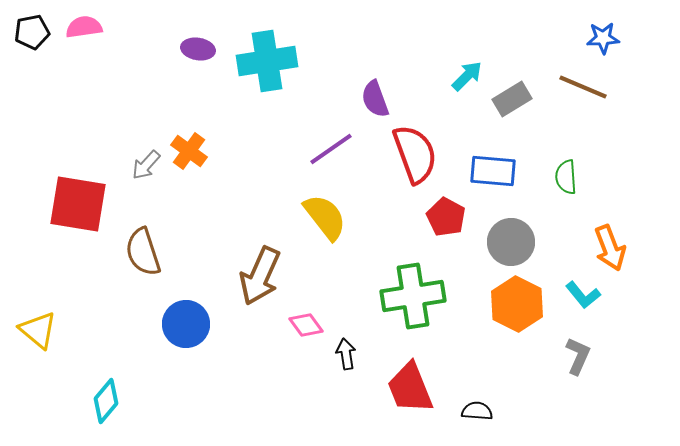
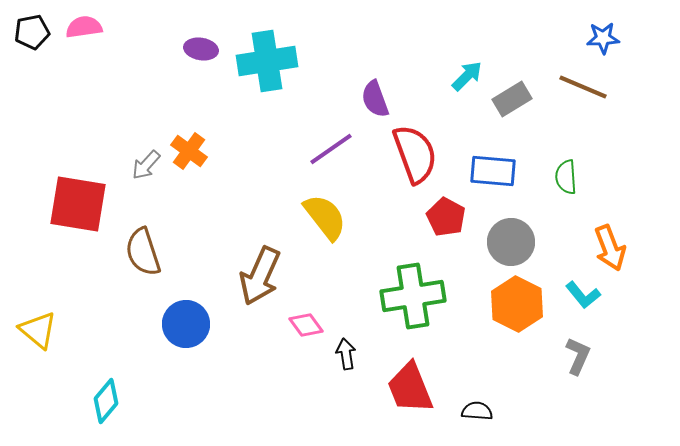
purple ellipse: moved 3 px right
